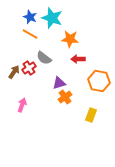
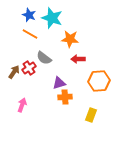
blue star: moved 1 px left, 2 px up
orange hexagon: rotated 15 degrees counterclockwise
orange cross: rotated 32 degrees clockwise
